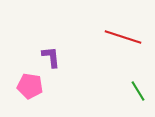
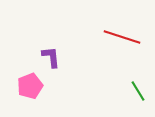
red line: moved 1 px left
pink pentagon: rotated 30 degrees counterclockwise
